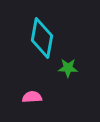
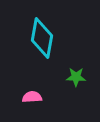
green star: moved 8 px right, 9 px down
